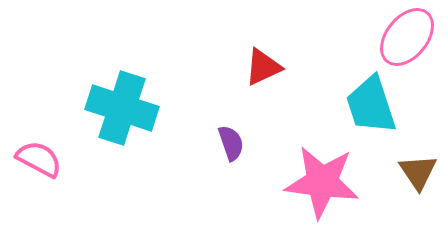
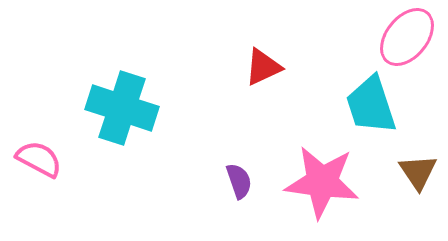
purple semicircle: moved 8 px right, 38 px down
